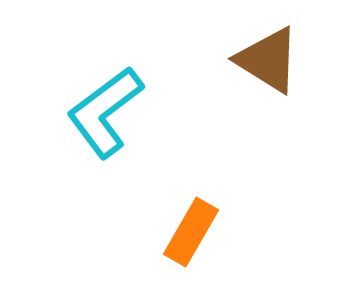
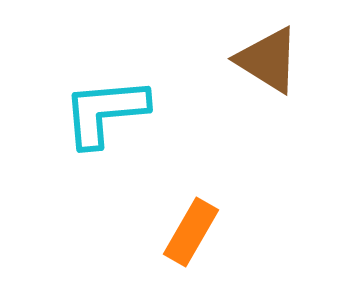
cyan L-shape: rotated 32 degrees clockwise
